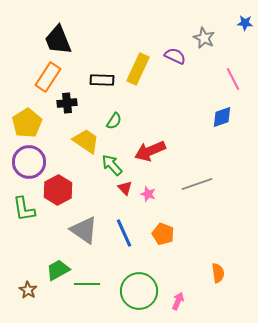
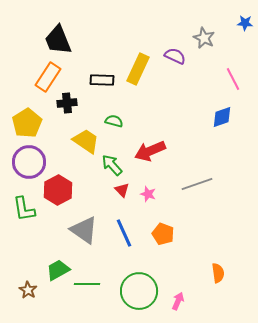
green semicircle: rotated 108 degrees counterclockwise
red triangle: moved 3 px left, 2 px down
